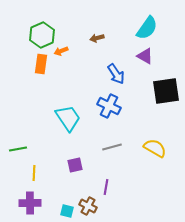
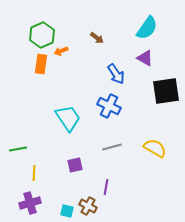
brown arrow: rotated 128 degrees counterclockwise
purple triangle: moved 2 px down
purple cross: rotated 15 degrees counterclockwise
